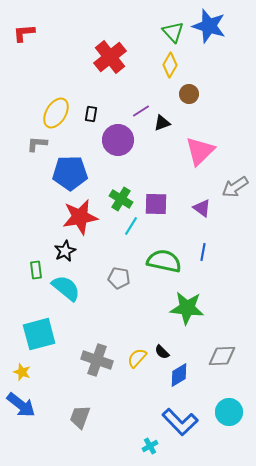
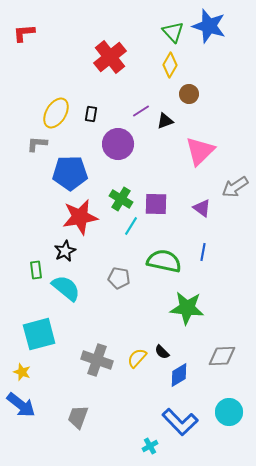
black triangle: moved 3 px right, 2 px up
purple circle: moved 4 px down
gray trapezoid: moved 2 px left
